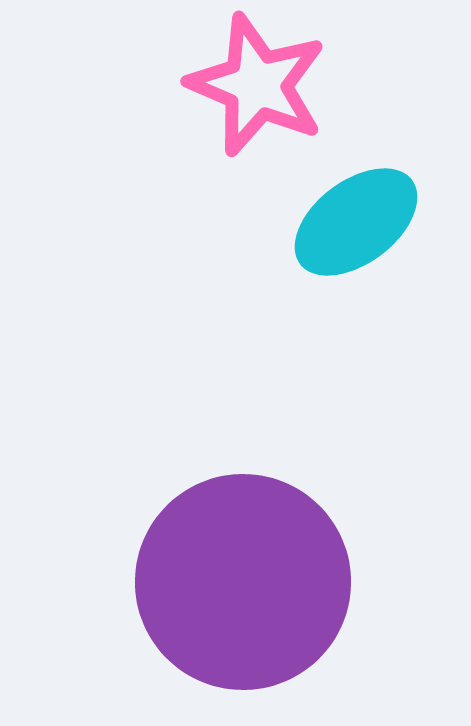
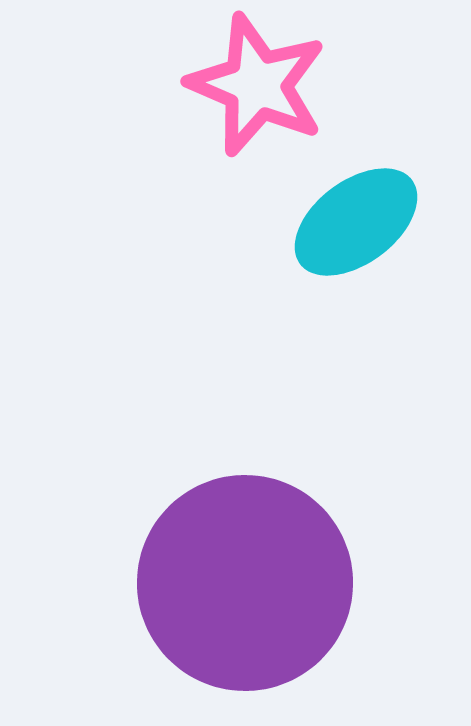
purple circle: moved 2 px right, 1 px down
